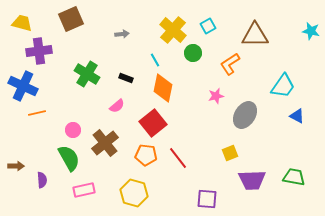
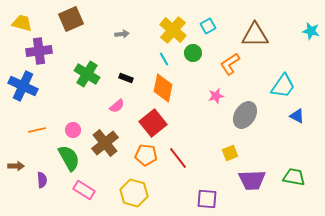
cyan line: moved 9 px right, 1 px up
orange line: moved 17 px down
pink rectangle: rotated 45 degrees clockwise
